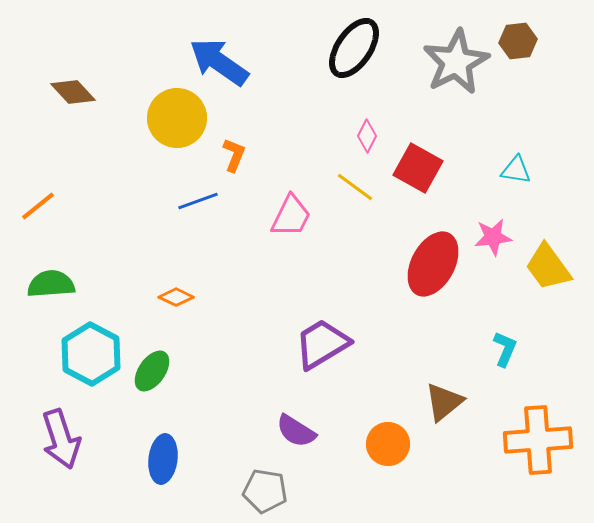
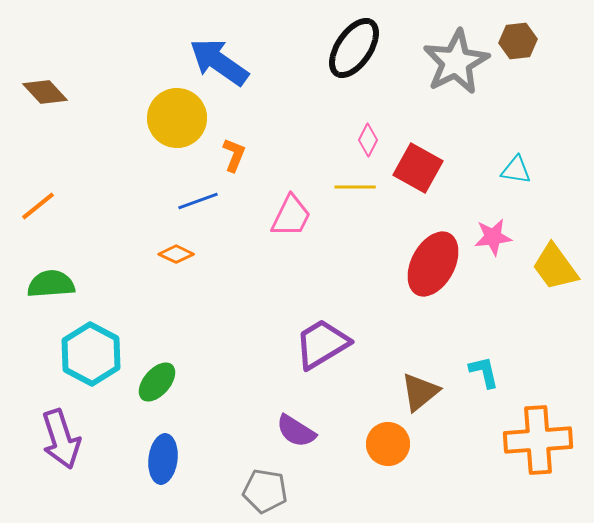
brown diamond: moved 28 px left
pink diamond: moved 1 px right, 4 px down
yellow line: rotated 36 degrees counterclockwise
yellow trapezoid: moved 7 px right
orange diamond: moved 43 px up
cyan L-shape: moved 21 px left, 23 px down; rotated 36 degrees counterclockwise
green ellipse: moved 5 px right, 11 px down; rotated 6 degrees clockwise
brown triangle: moved 24 px left, 10 px up
